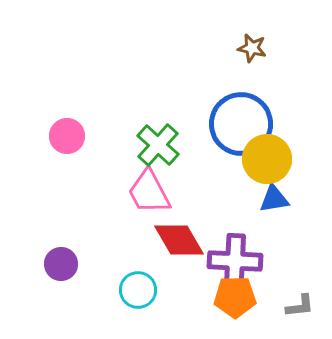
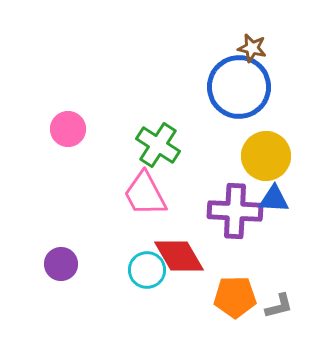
blue circle: moved 2 px left, 37 px up
pink circle: moved 1 px right, 7 px up
green cross: rotated 9 degrees counterclockwise
yellow circle: moved 1 px left, 3 px up
pink trapezoid: moved 4 px left, 2 px down
blue triangle: rotated 12 degrees clockwise
red diamond: moved 16 px down
purple cross: moved 50 px up
cyan circle: moved 9 px right, 20 px up
gray L-shape: moved 21 px left; rotated 8 degrees counterclockwise
